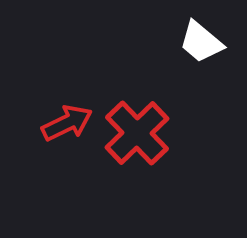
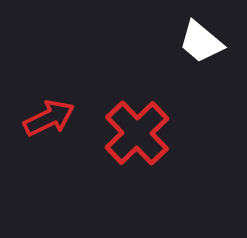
red arrow: moved 18 px left, 5 px up
